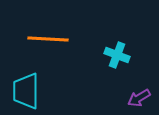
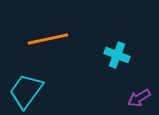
orange line: rotated 15 degrees counterclockwise
cyan trapezoid: rotated 36 degrees clockwise
